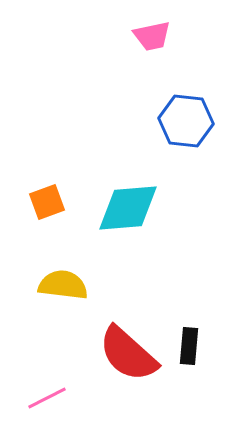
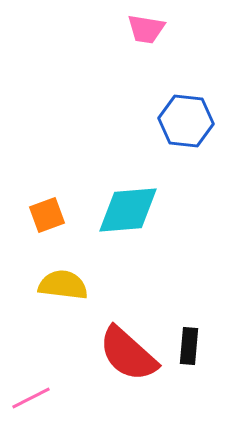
pink trapezoid: moved 6 px left, 7 px up; rotated 21 degrees clockwise
orange square: moved 13 px down
cyan diamond: moved 2 px down
pink line: moved 16 px left
